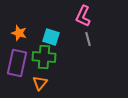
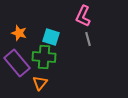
purple rectangle: rotated 52 degrees counterclockwise
